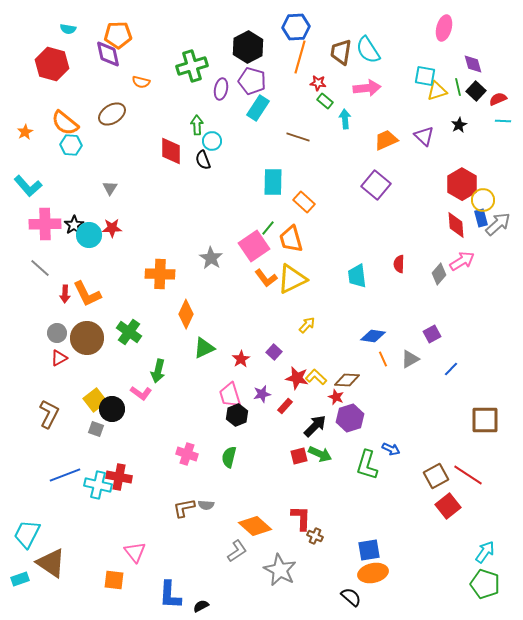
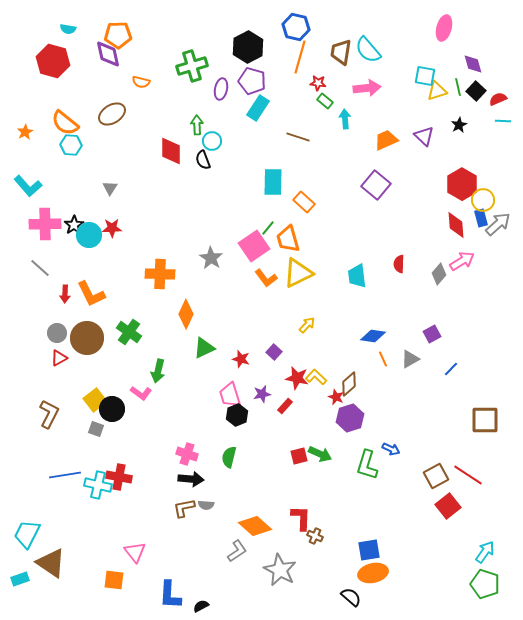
blue hexagon at (296, 27): rotated 16 degrees clockwise
cyan semicircle at (368, 50): rotated 8 degrees counterclockwise
red hexagon at (52, 64): moved 1 px right, 3 px up
orange trapezoid at (291, 239): moved 3 px left
yellow triangle at (292, 279): moved 6 px right, 6 px up
orange L-shape at (87, 294): moved 4 px right
red star at (241, 359): rotated 24 degrees counterclockwise
brown diamond at (347, 380): moved 2 px right, 4 px down; rotated 45 degrees counterclockwise
black arrow at (315, 426): moved 124 px left, 53 px down; rotated 50 degrees clockwise
blue line at (65, 475): rotated 12 degrees clockwise
